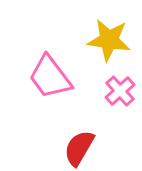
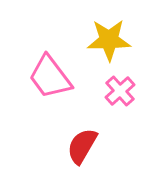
yellow star: rotated 9 degrees counterclockwise
red semicircle: moved 3 px right, 2 px up
